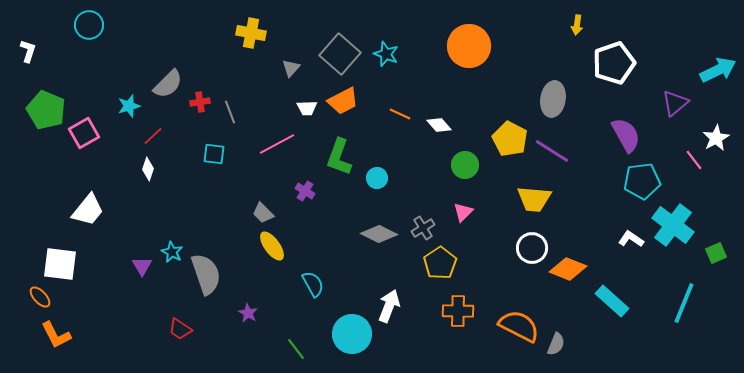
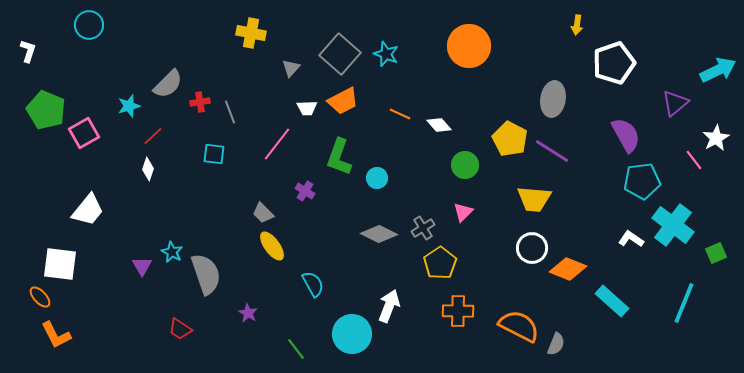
pink line at (277, 144): rotated 24 degrees counterclockwise
